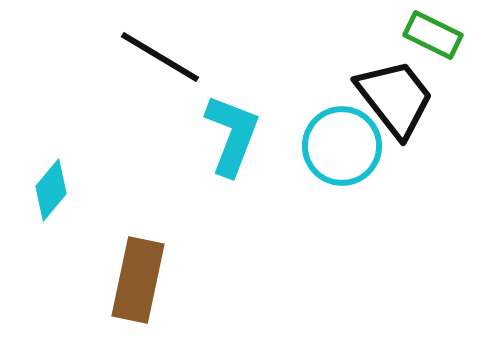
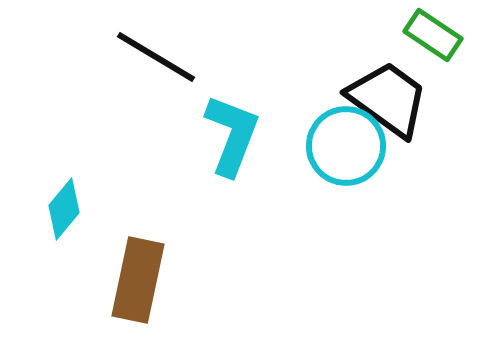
green rectangle: rotated 8 degrees clockwise
black line: moved 4 px left
black trapezoid: moved 7 px left, 1 px down; rotated 16 degrees counterclockwise
cyan circle: moved 4 px right
cyan diamond: moved 13 px right, 19 px down
